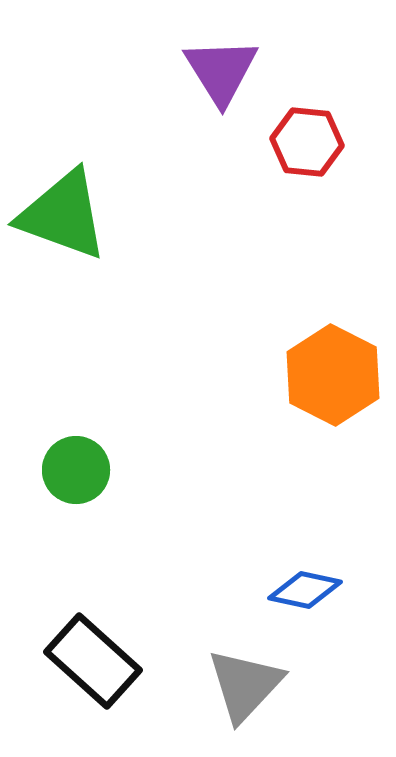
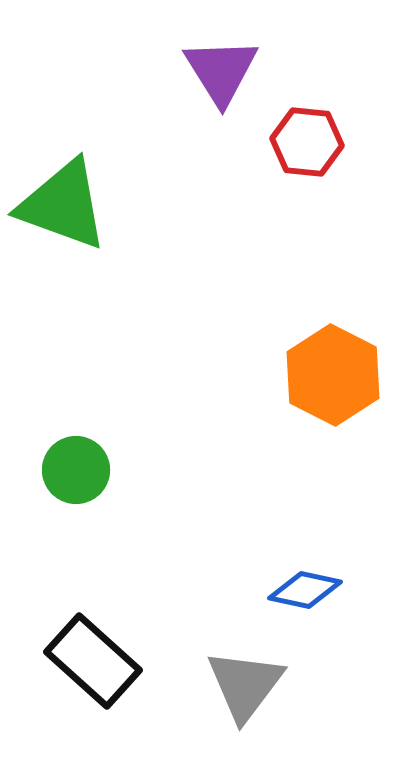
green triangle: moved 10 px up
gray triangle: rotated 6 degrees counterclockwise
